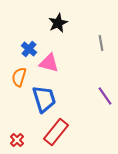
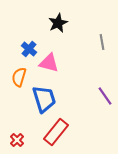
gray line: moved 1 px right, 1 px up
